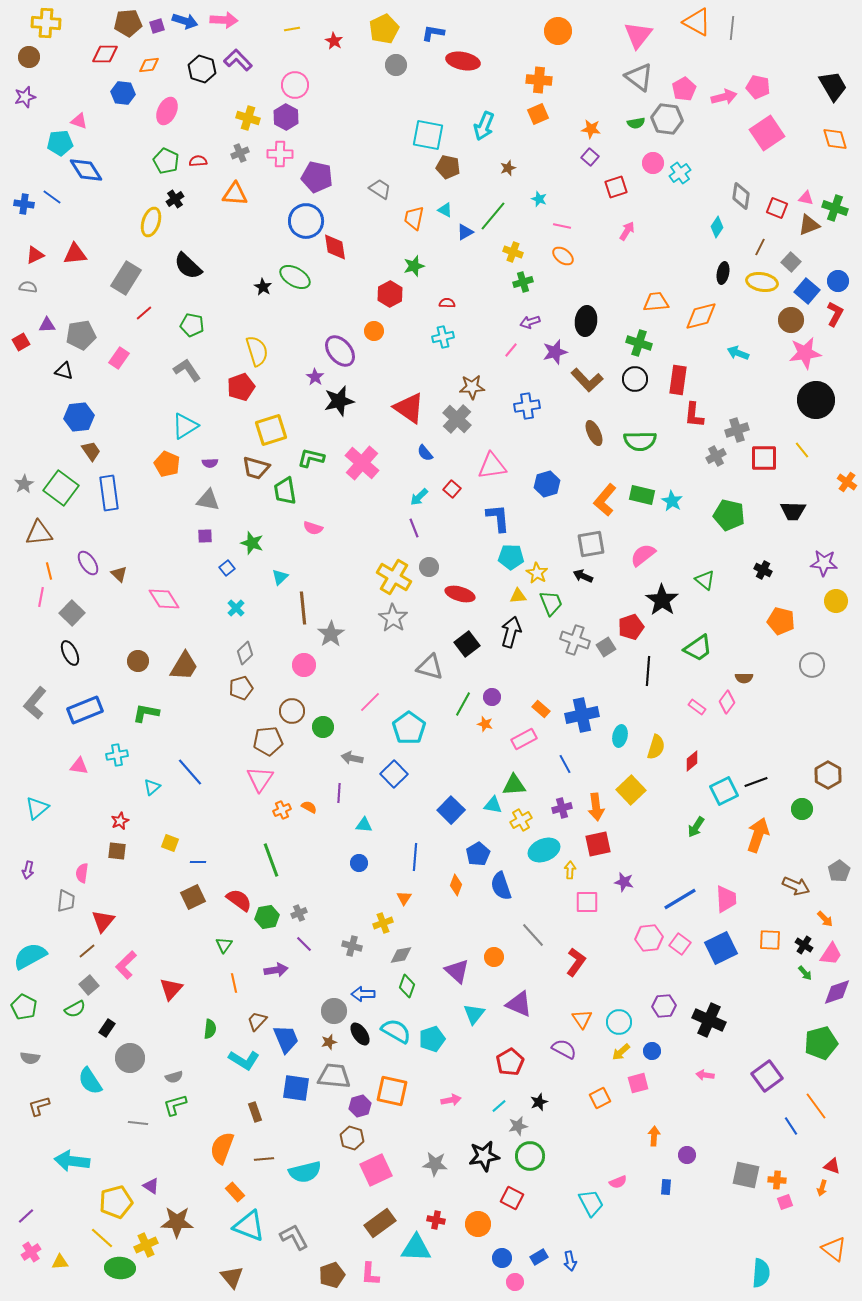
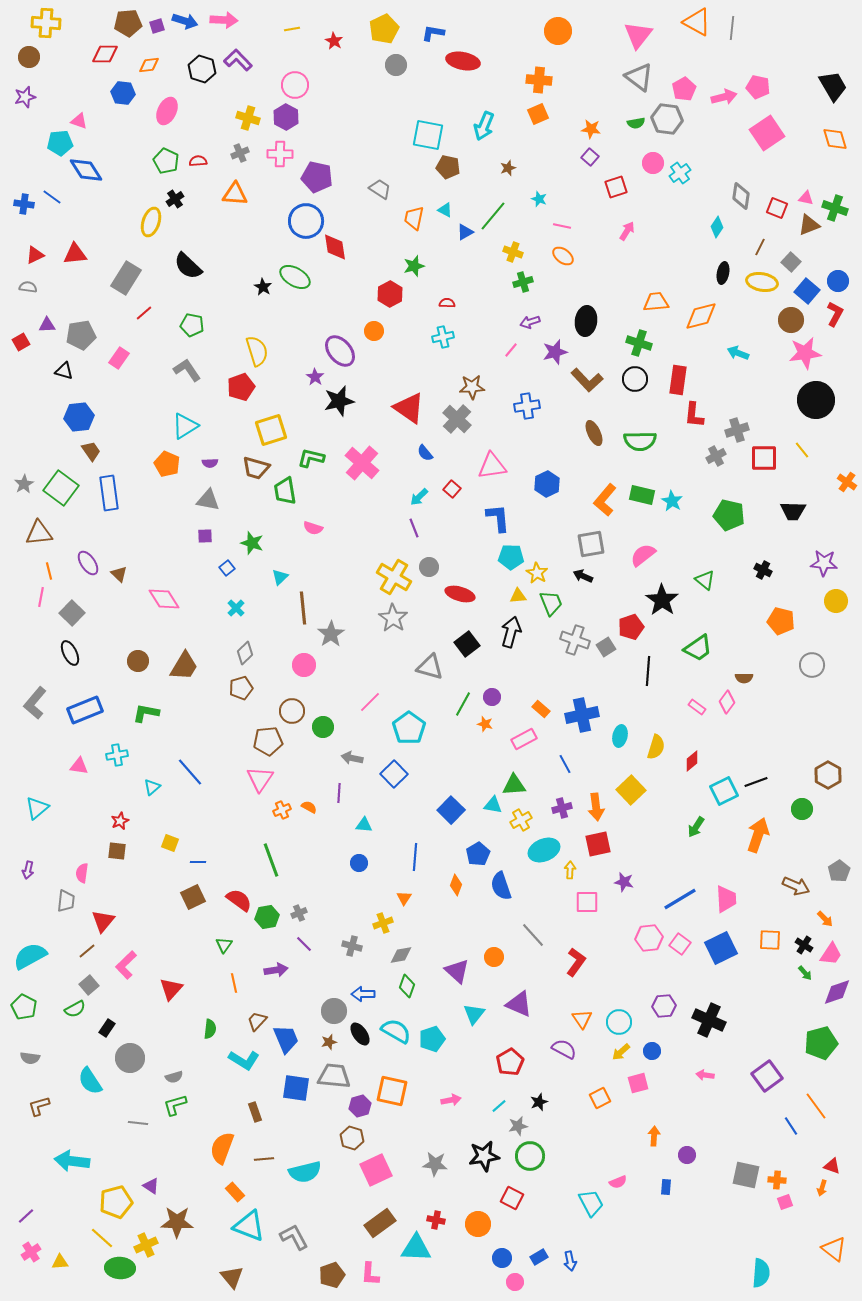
blue hexagon at (547, 484): rotated 10 degrees counterclockwise
